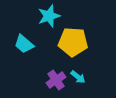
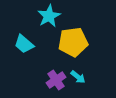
cyan star: rotated 10 degrees counterclockwise
yellow pentagon: rotated 12 degrees counterclockwise
